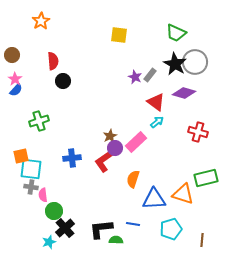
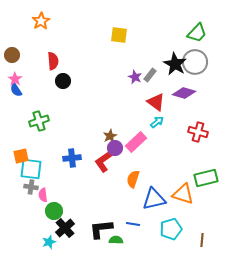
green trapezoid: moved 21 px right; rotated 70 degrees counterclockwise
blue semicircle: rotated 104 degrees clockwise
blue triangle: rotated 10 degrees counterclockwise
